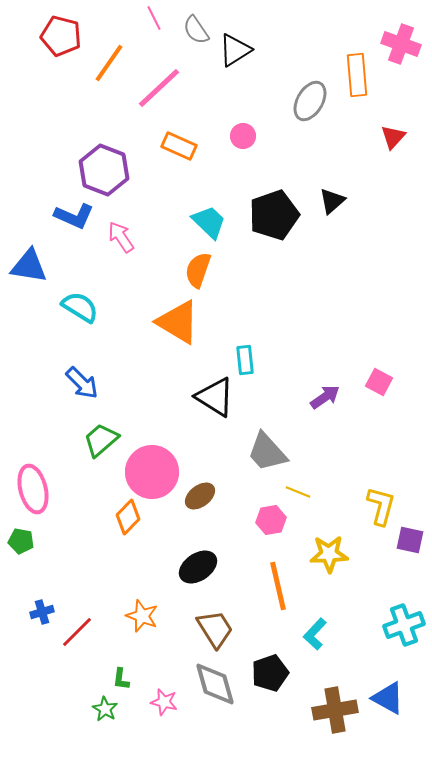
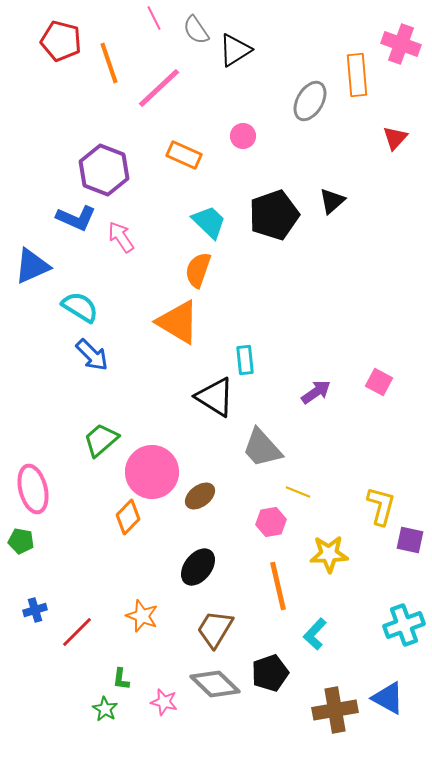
red pentagon at (61, 36): moved 5 px down
orange line at (109, 63): rotated 54 degrees counterclockwise
red triangle at (393, 137): moved 2 px right, 1 px down
orange rectangle at (179, 146): moved 5 px right, 9 px down
blue L-shape at (74, 216): moved 2 px right, 2 px down
blue triangle at (29, 266): moved 3 px right; rotated 33 degrees counterclockwise
blue arrow at (82, 383): moved 10 px right, 28 px up
purple arrow at (325, 397): moved 9 px left, 5 px up
gray trapezoid at (267, 452): moved 5 px left, 4 px up
pink hexagon at (271, 520): moved 2 px down
black ellipse at (198, 567): rotated 18 degrees counterclockwise
blue cross at (42, 612): moved 7 px left, 2 px up
brown trapezoid at (215, 629): rotated 117 degrees counterclockwise
gray diamond at (215, 684): rotated 30 degrees counterclockwise
